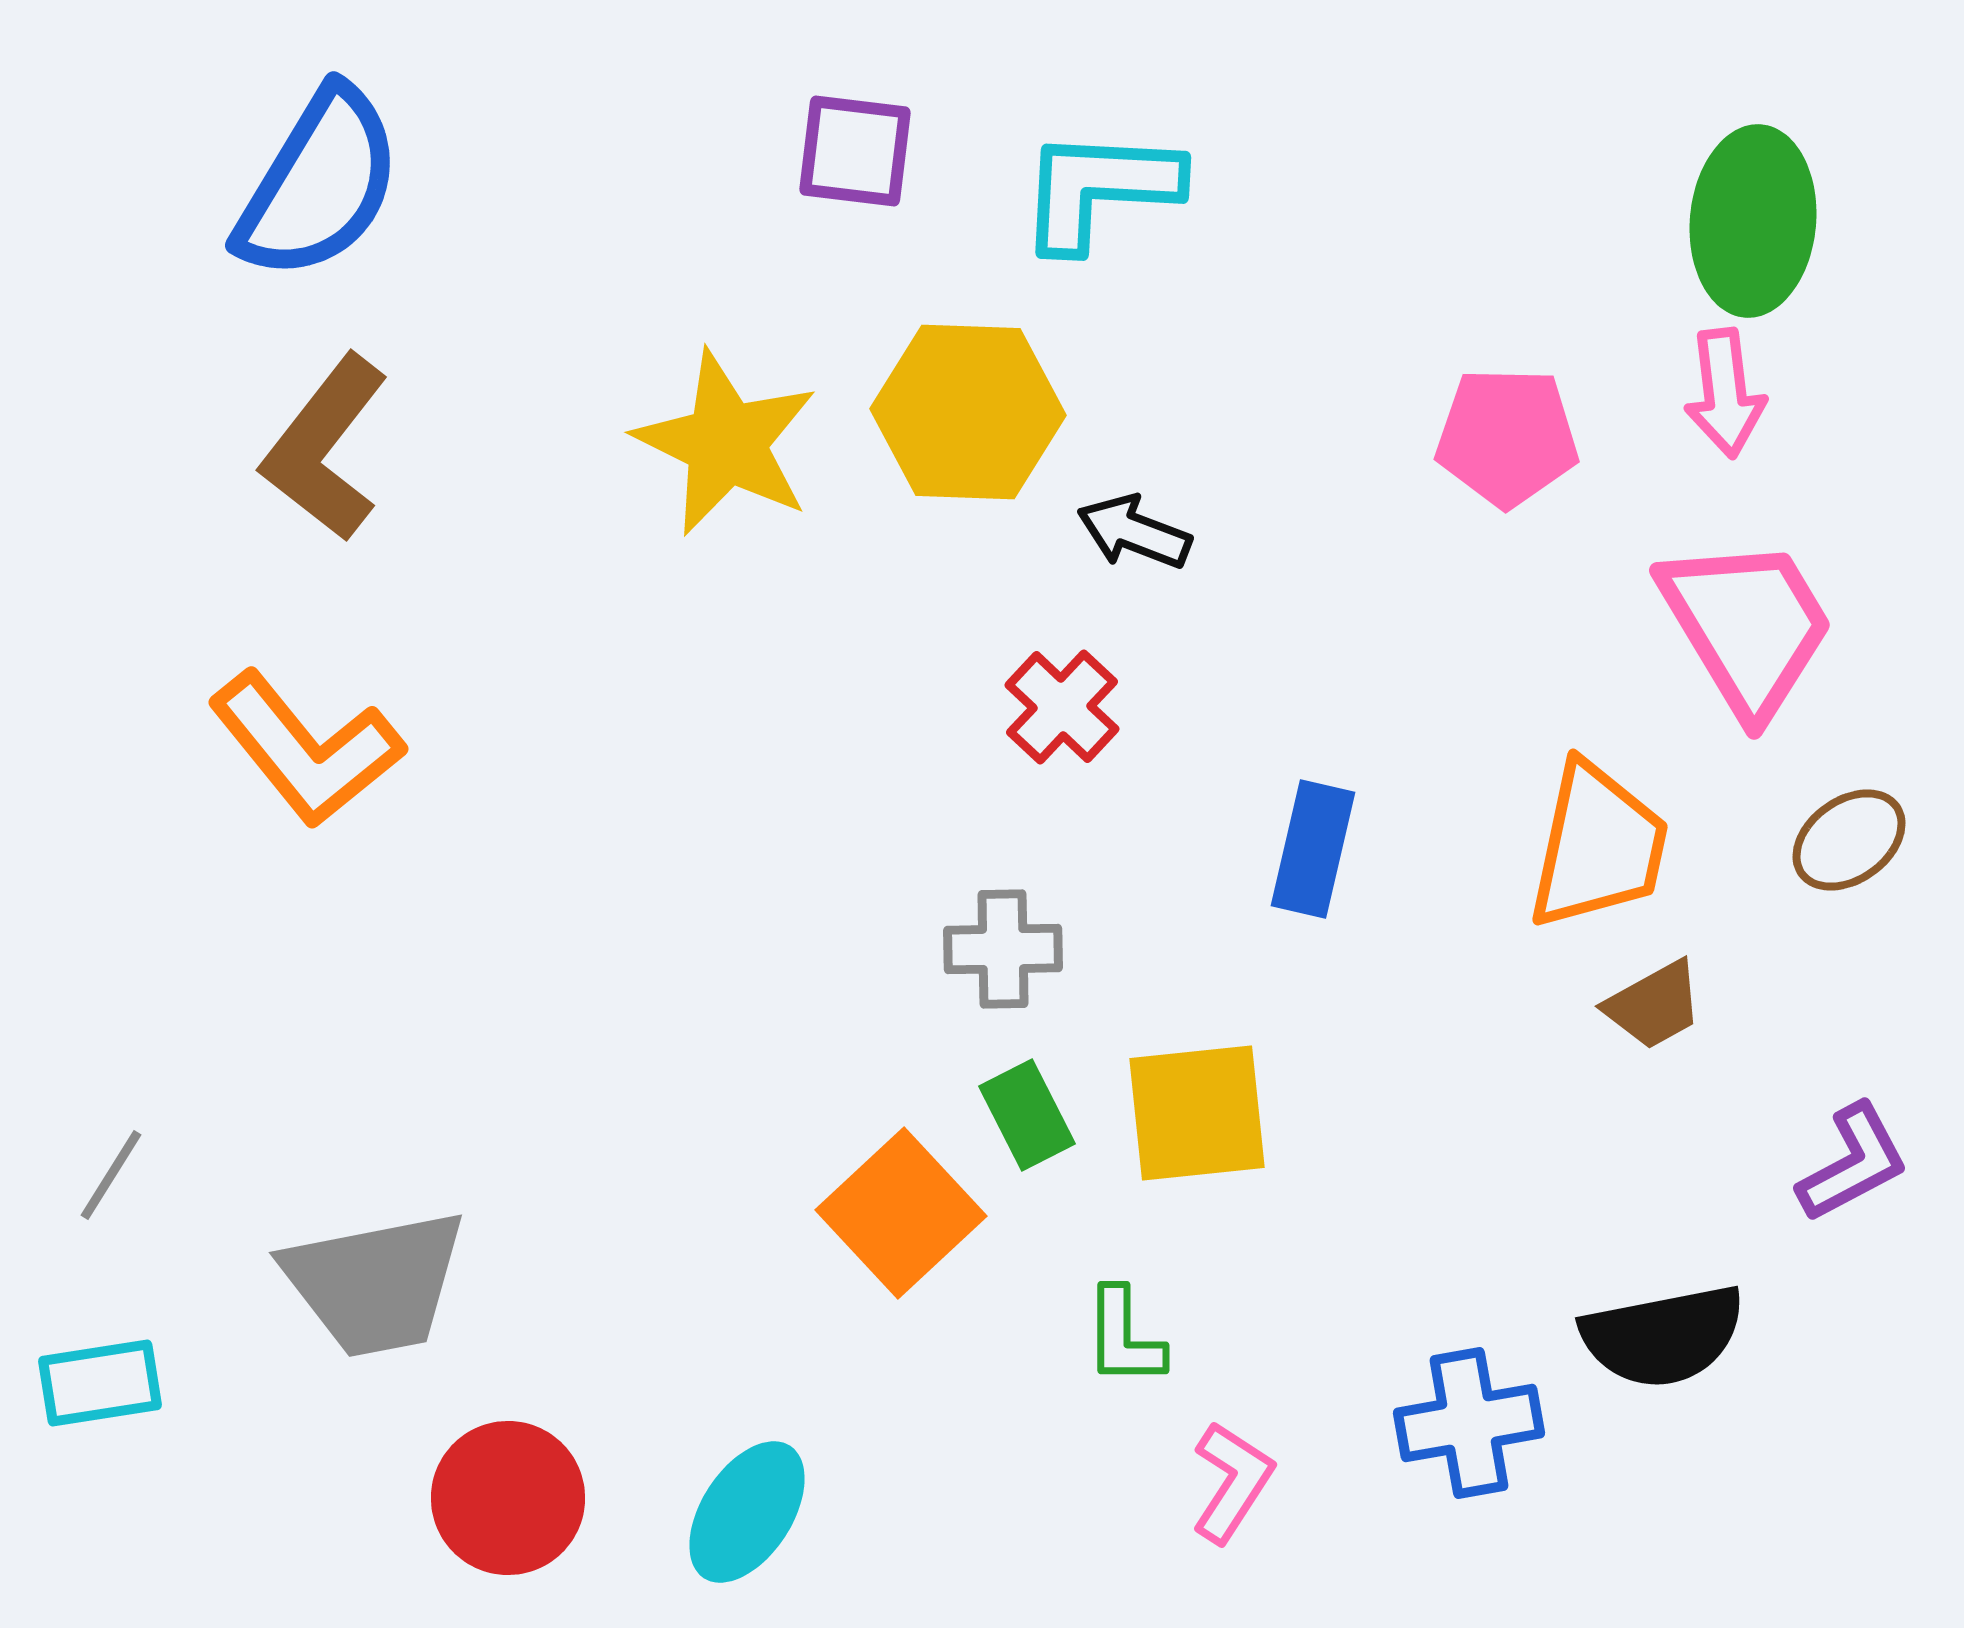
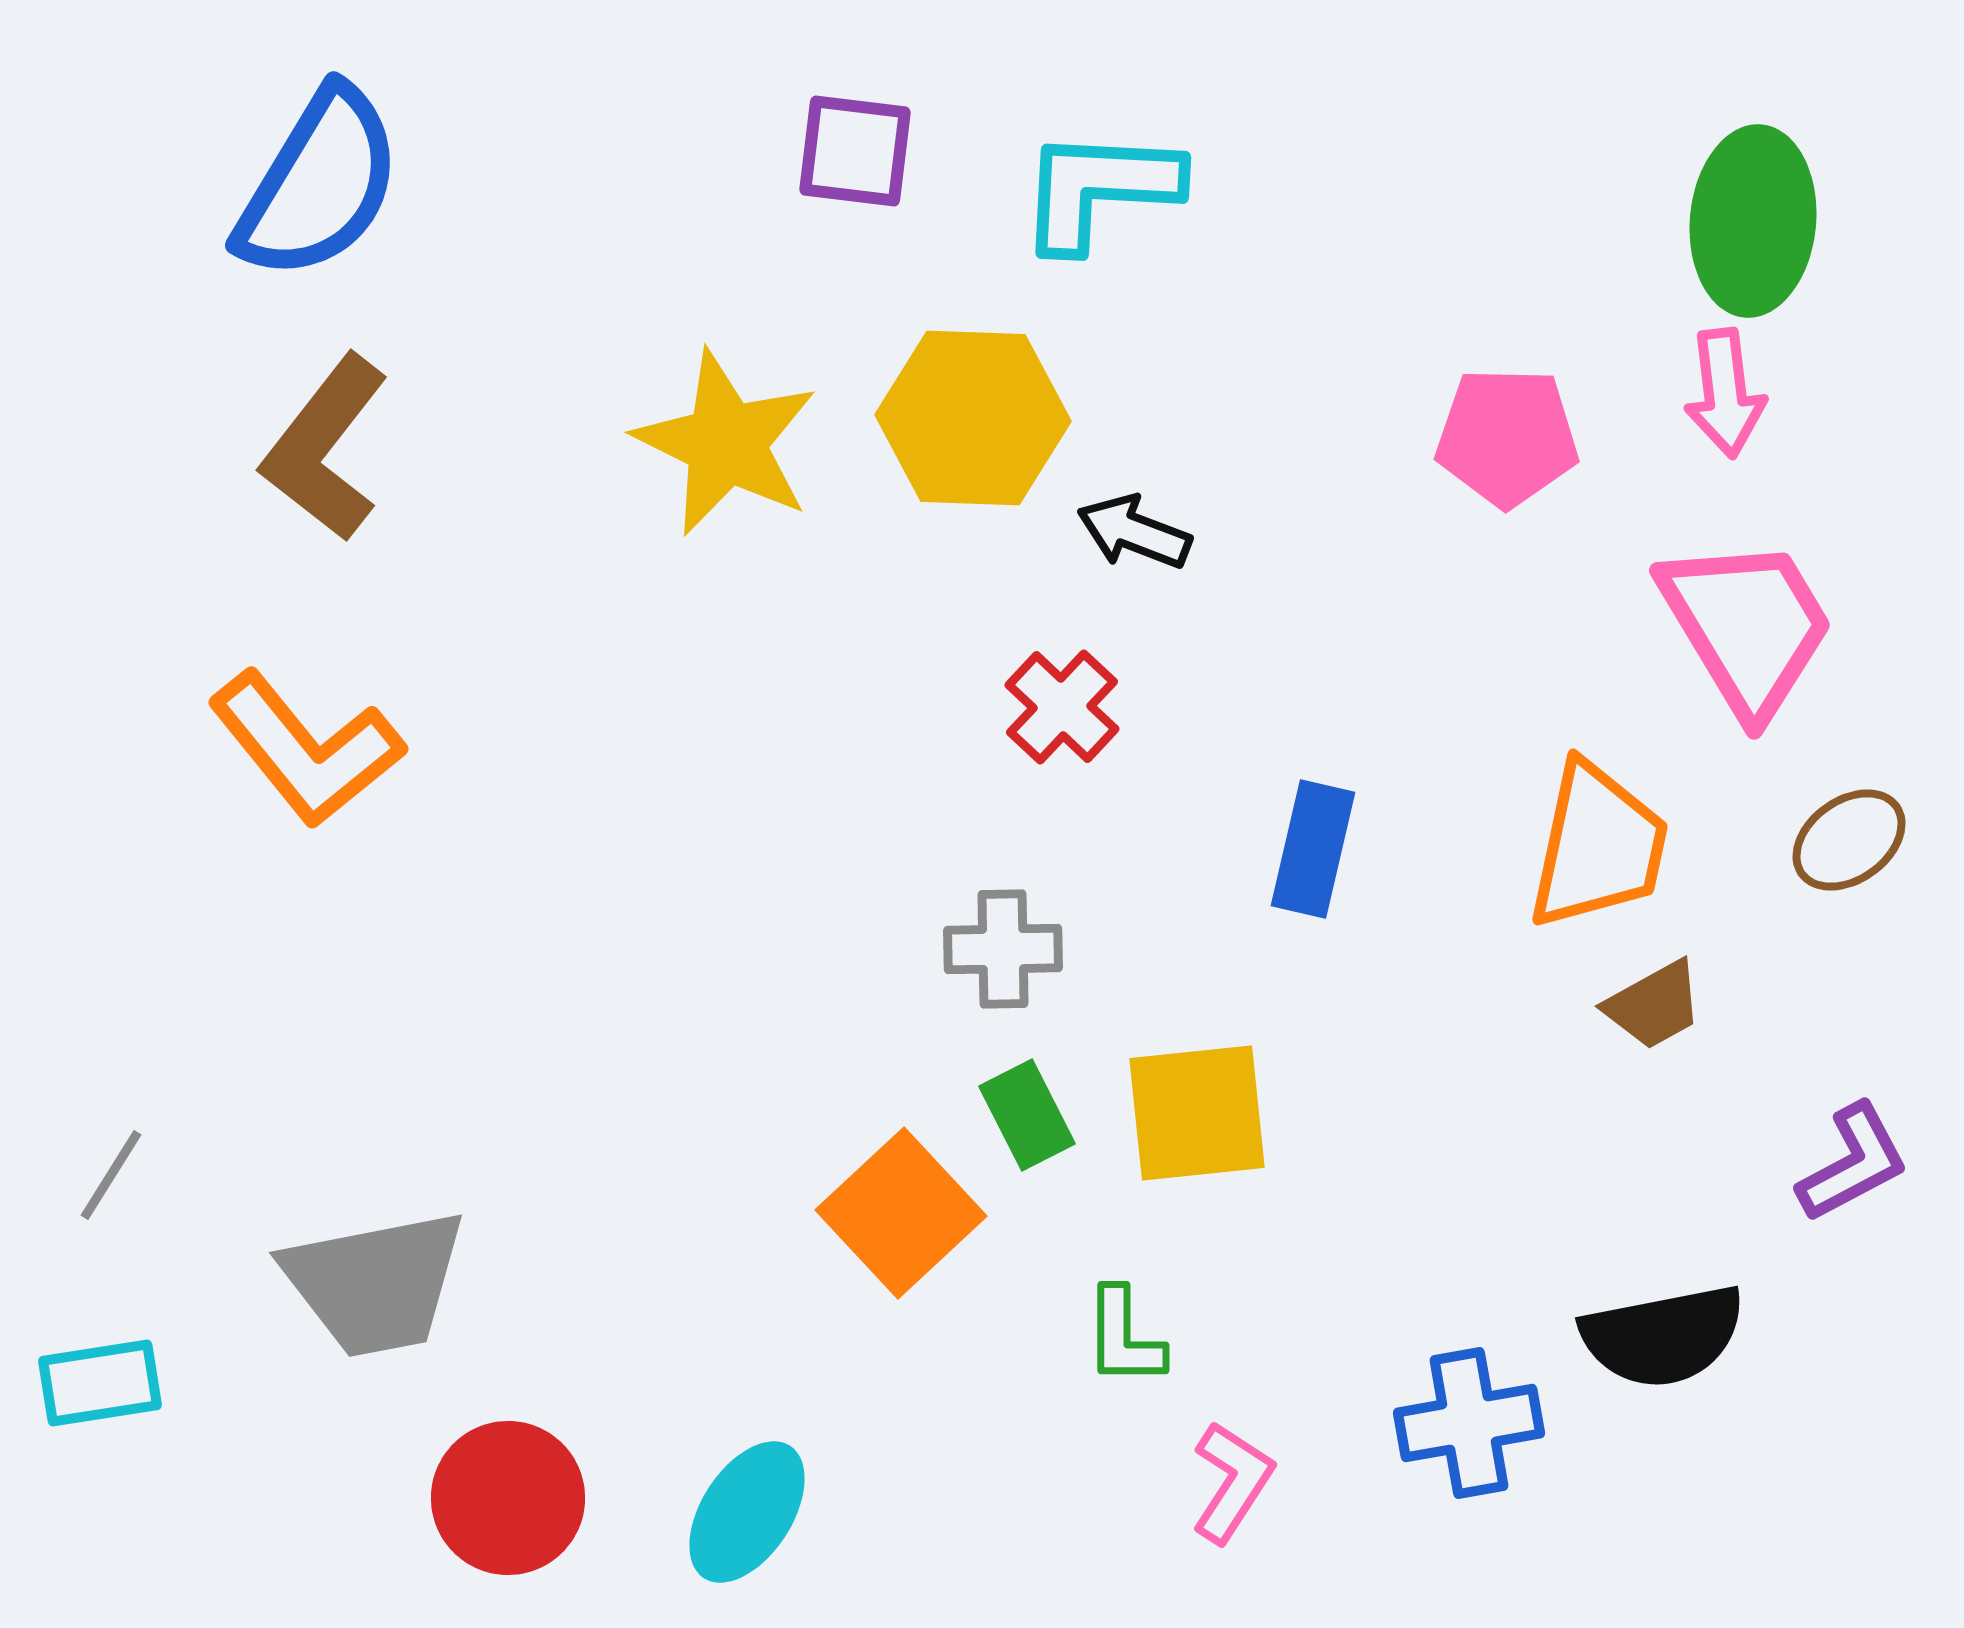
yellow hexagon: moved 5 px right, 6 px down
